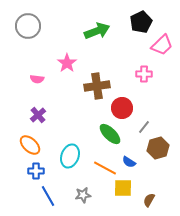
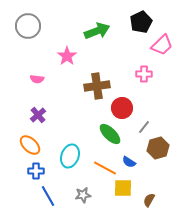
pink star: moved 7 px up
